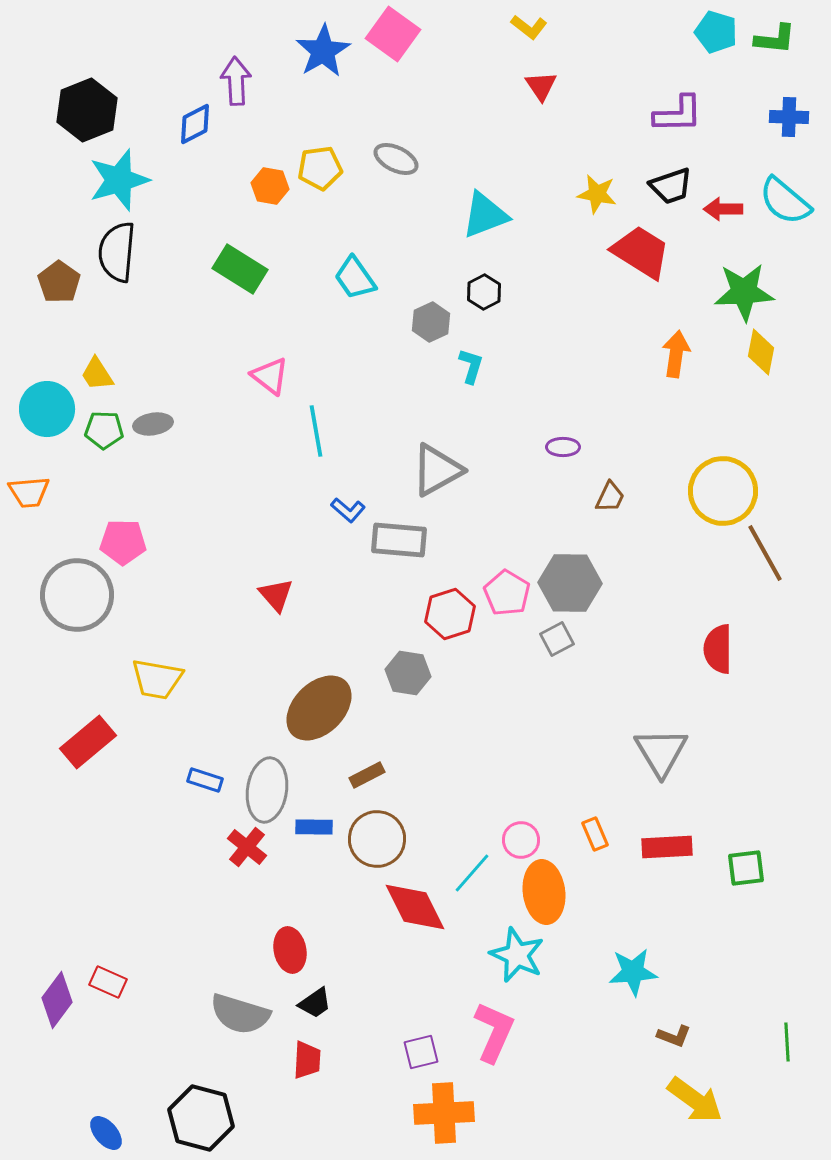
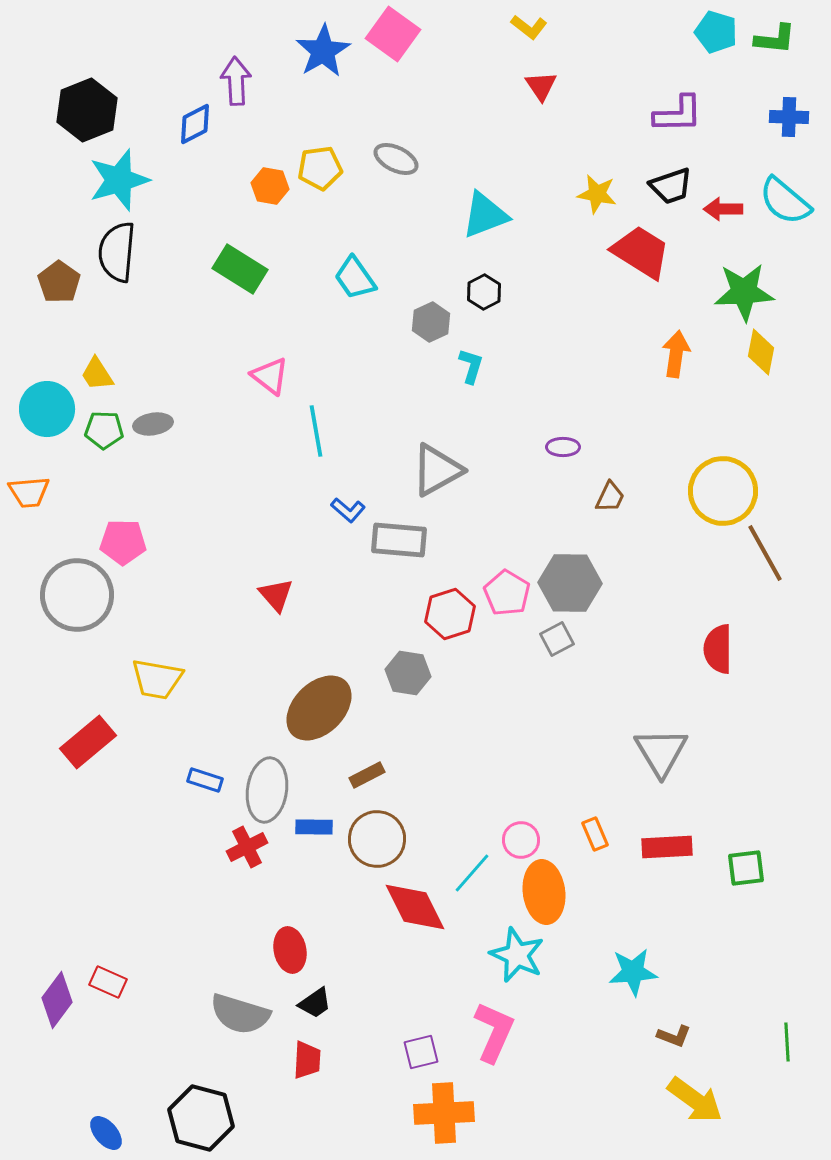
red cross at (247, 847): rotated 24 degrees clockwise
